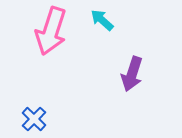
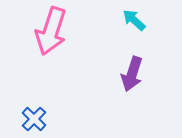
cyan arrow: moved 32 px right
